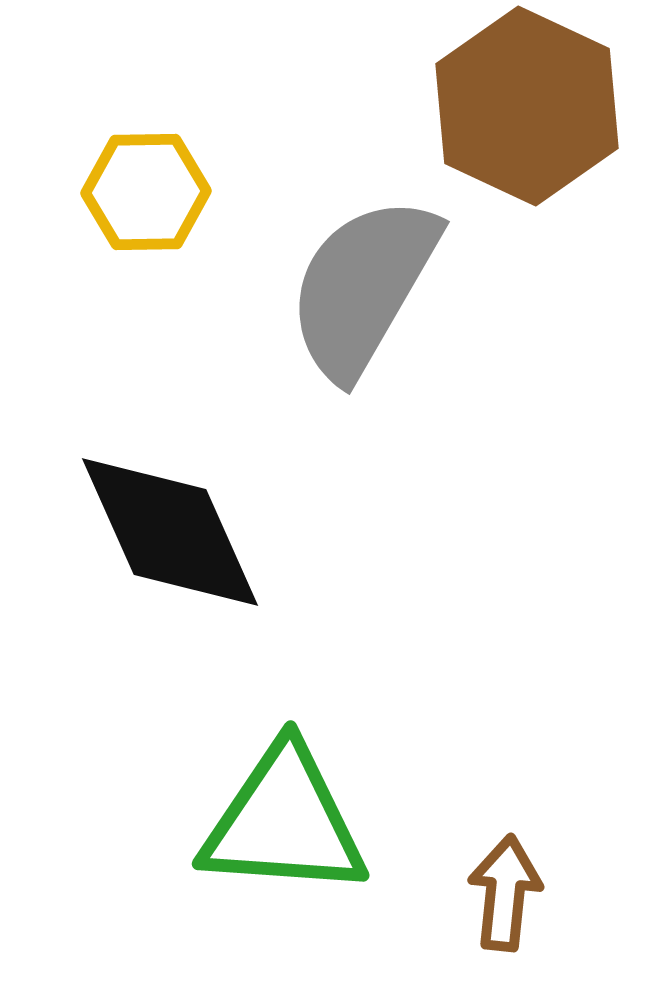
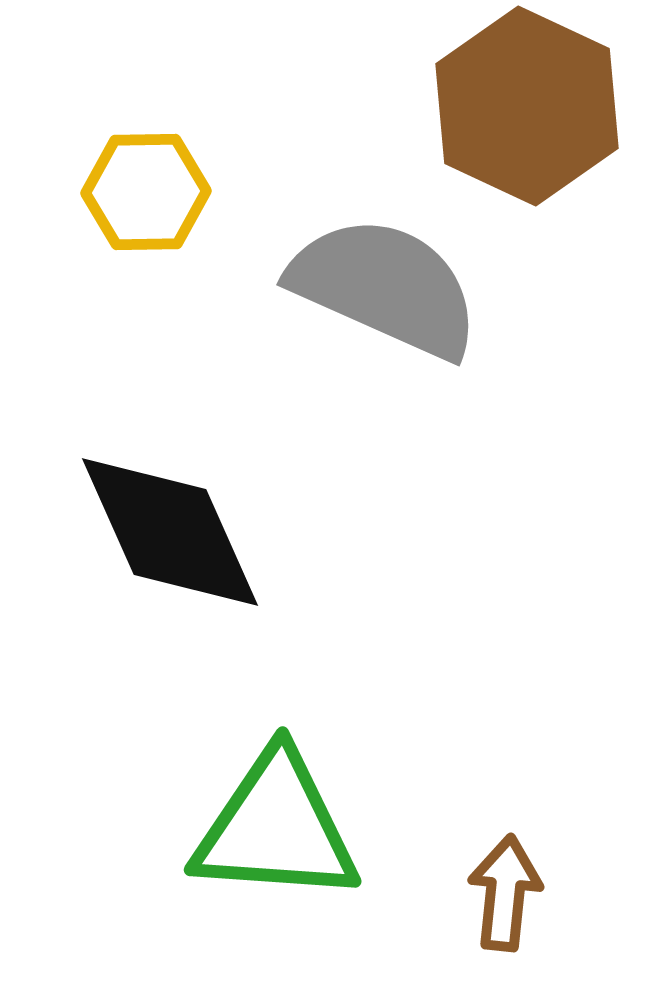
gray semicircle: moved 22 px right; rotated 84 degrees clockwise
green triangle: moved 8 px left, 6 px down
